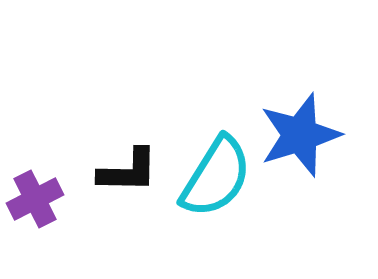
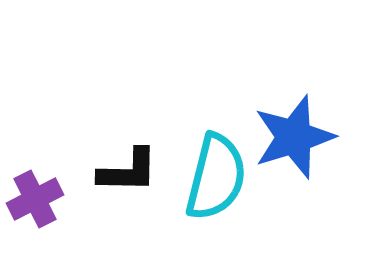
blue star: moved 6 px left, 2 px down
cyan semicircle: rotated 18 degrees counterclockwise
